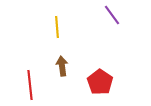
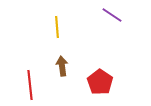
purple line: rotated 20 degrees counterclockwise
